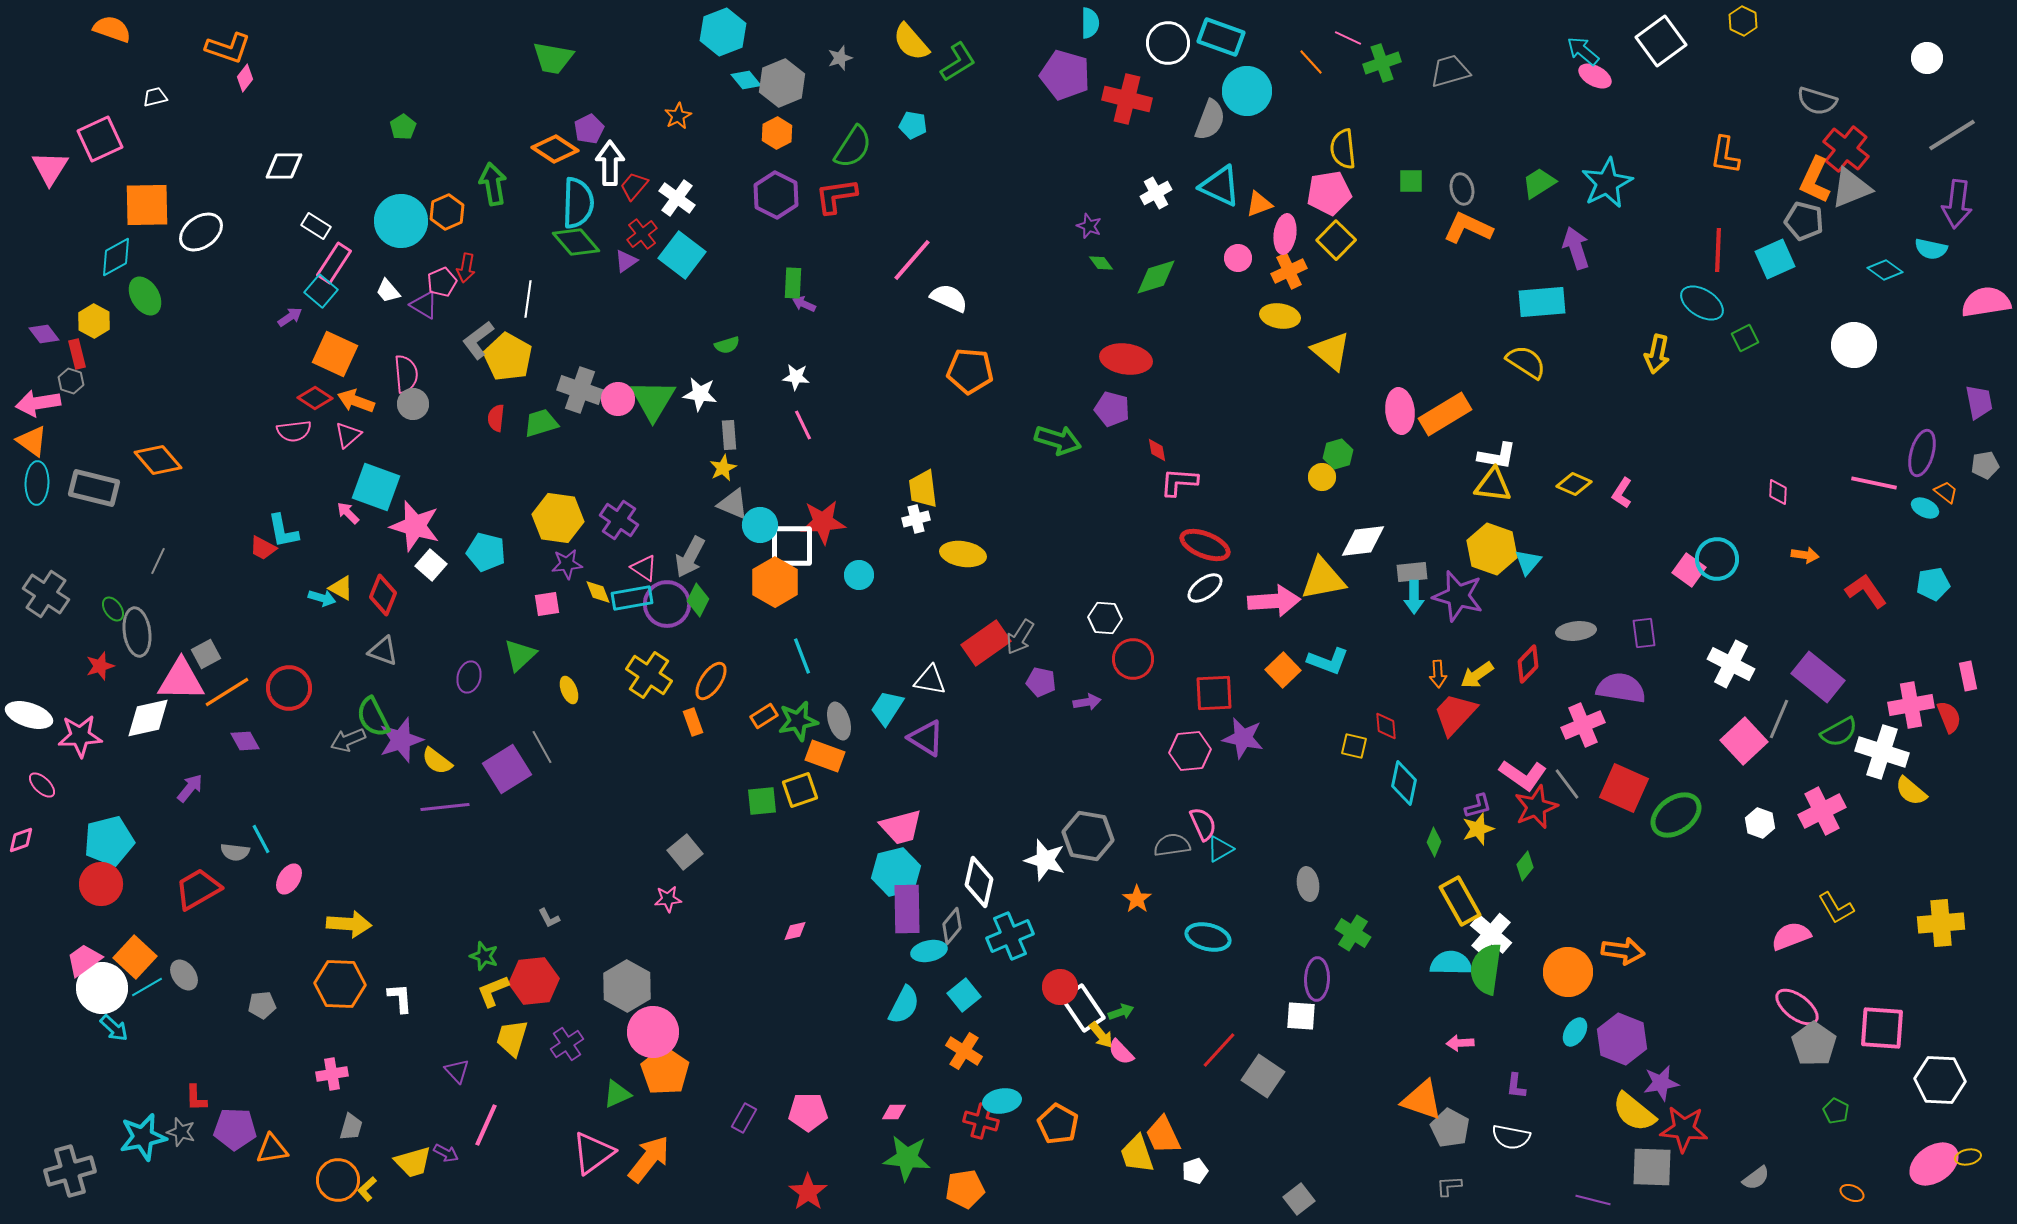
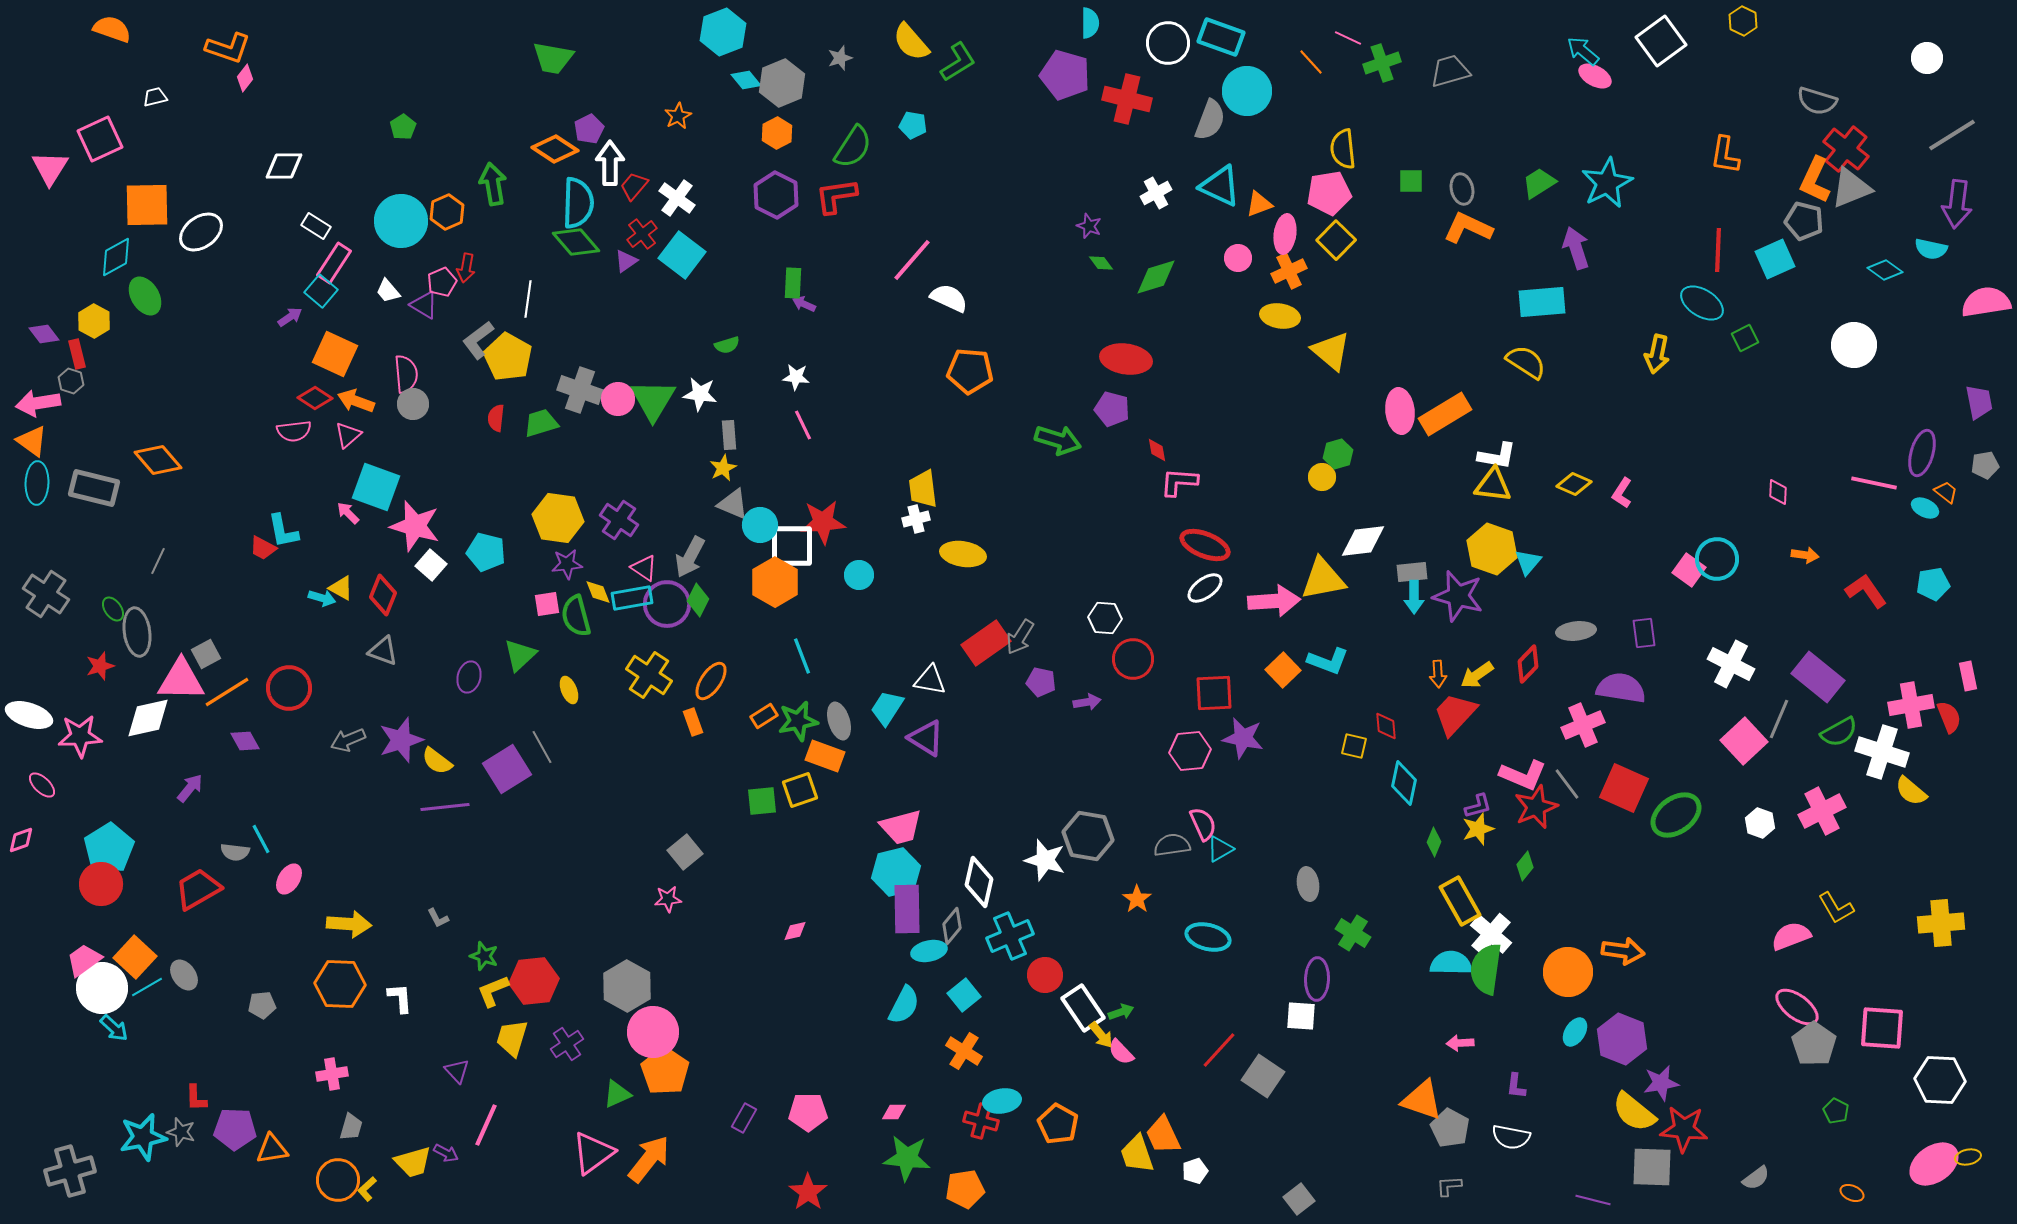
green semicircle at (373, 717): moved 203 px right, 101 px up; rotated 12 degrees clockwise
pink L-shape at (1523, 775): rotated 12 degrees counterclockwise
cyan pentagon at (109, 841): moved 7 px down; rotated 18 degrees counterclockwise
gray L-shape at (549, 918): moved 111 px left
red circle at (1060, 987): moved 15 px left, 12 px up
